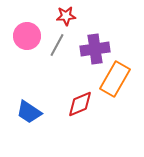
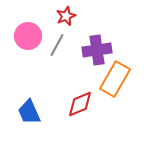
red star: rotated 18 degrees counterclockwise
pink circle: moved 1 px right
purple cross: moved 2 px right, 1 px down
blue trapezoid: rotated 32 degrees clockwise
